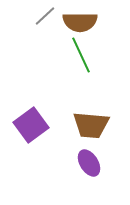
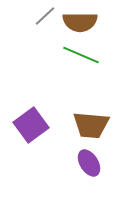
green line: rotated 42 degrees counterclockwise
